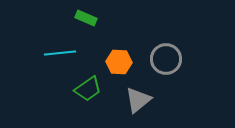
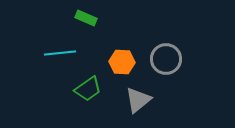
orange hexagon: moved 3 px right
